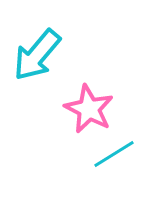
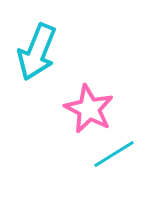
cyan arrow: moved 3 px up; rotated 18 degrees counterclockwise
